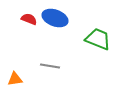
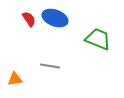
red semicircle: rotated 35 degrees clockwise
